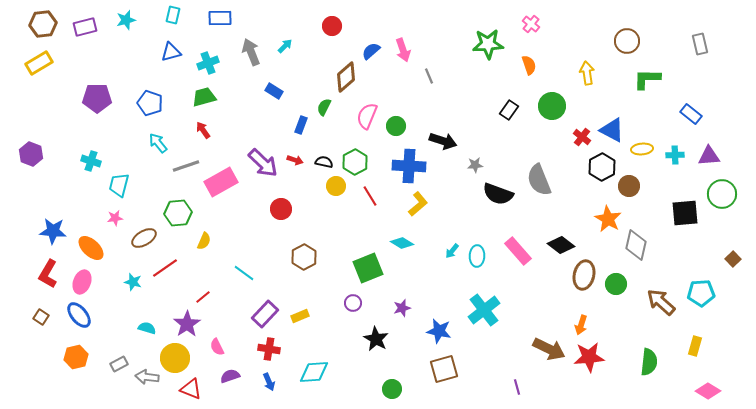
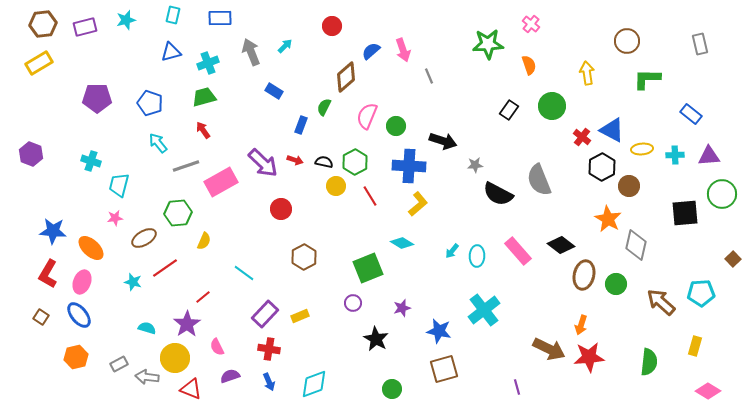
black semicircle at (498, 194): rotated 8 degrees clockwise
cyan diamond at (314, 372): moved 12 px down; rotated 16 degrees counterclockwise
